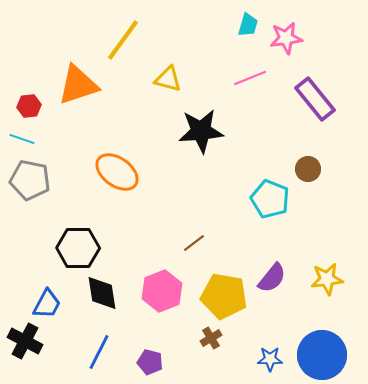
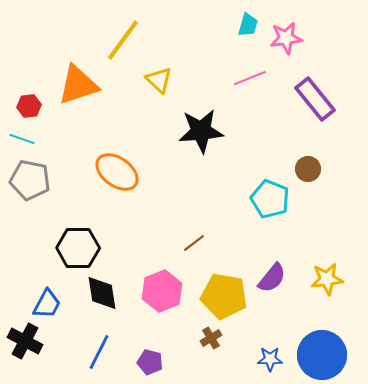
yellow triangle: moved 9 px left, 1 px down; rotated 28 degrees clockwise
